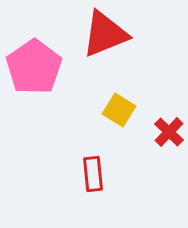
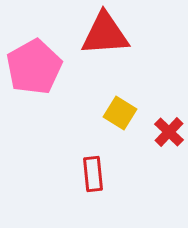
red triangle: rotated 18 degrees clockwise
pink pentagon: rotated 6 degrees clockwise
yellow square: moved 1 px right, 3 px down
